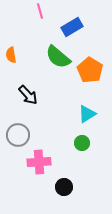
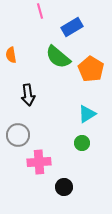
orange pentagon: moved 1 px right, 1 px up
black arrow: rotated 35 degrees clockwise
